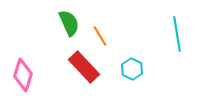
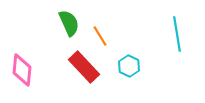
cyan hexagon: moved 3 px left, 3 px up
pink diamond: moved 1 px left, 5 px up; rotated 12 degrees counterclockwise
